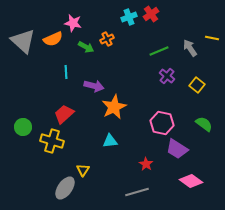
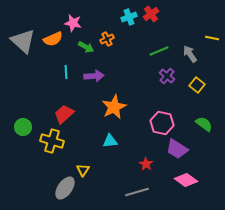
gray arrow: moved 6 px down
purple arrow: moved 10 px up; rotated 18 degrees counterclockwise
pink diamond: moved 5 px left, 1 px up
